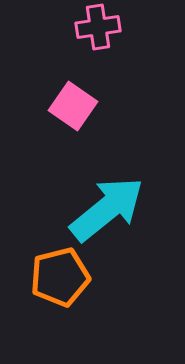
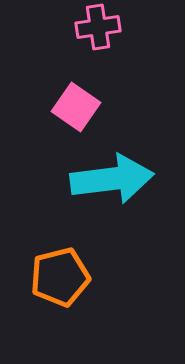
pink square: moved 3 px right, 1 px down
cyan arrow: moved 5 px right, 30 px up; rotated 32 degrees clockwise
